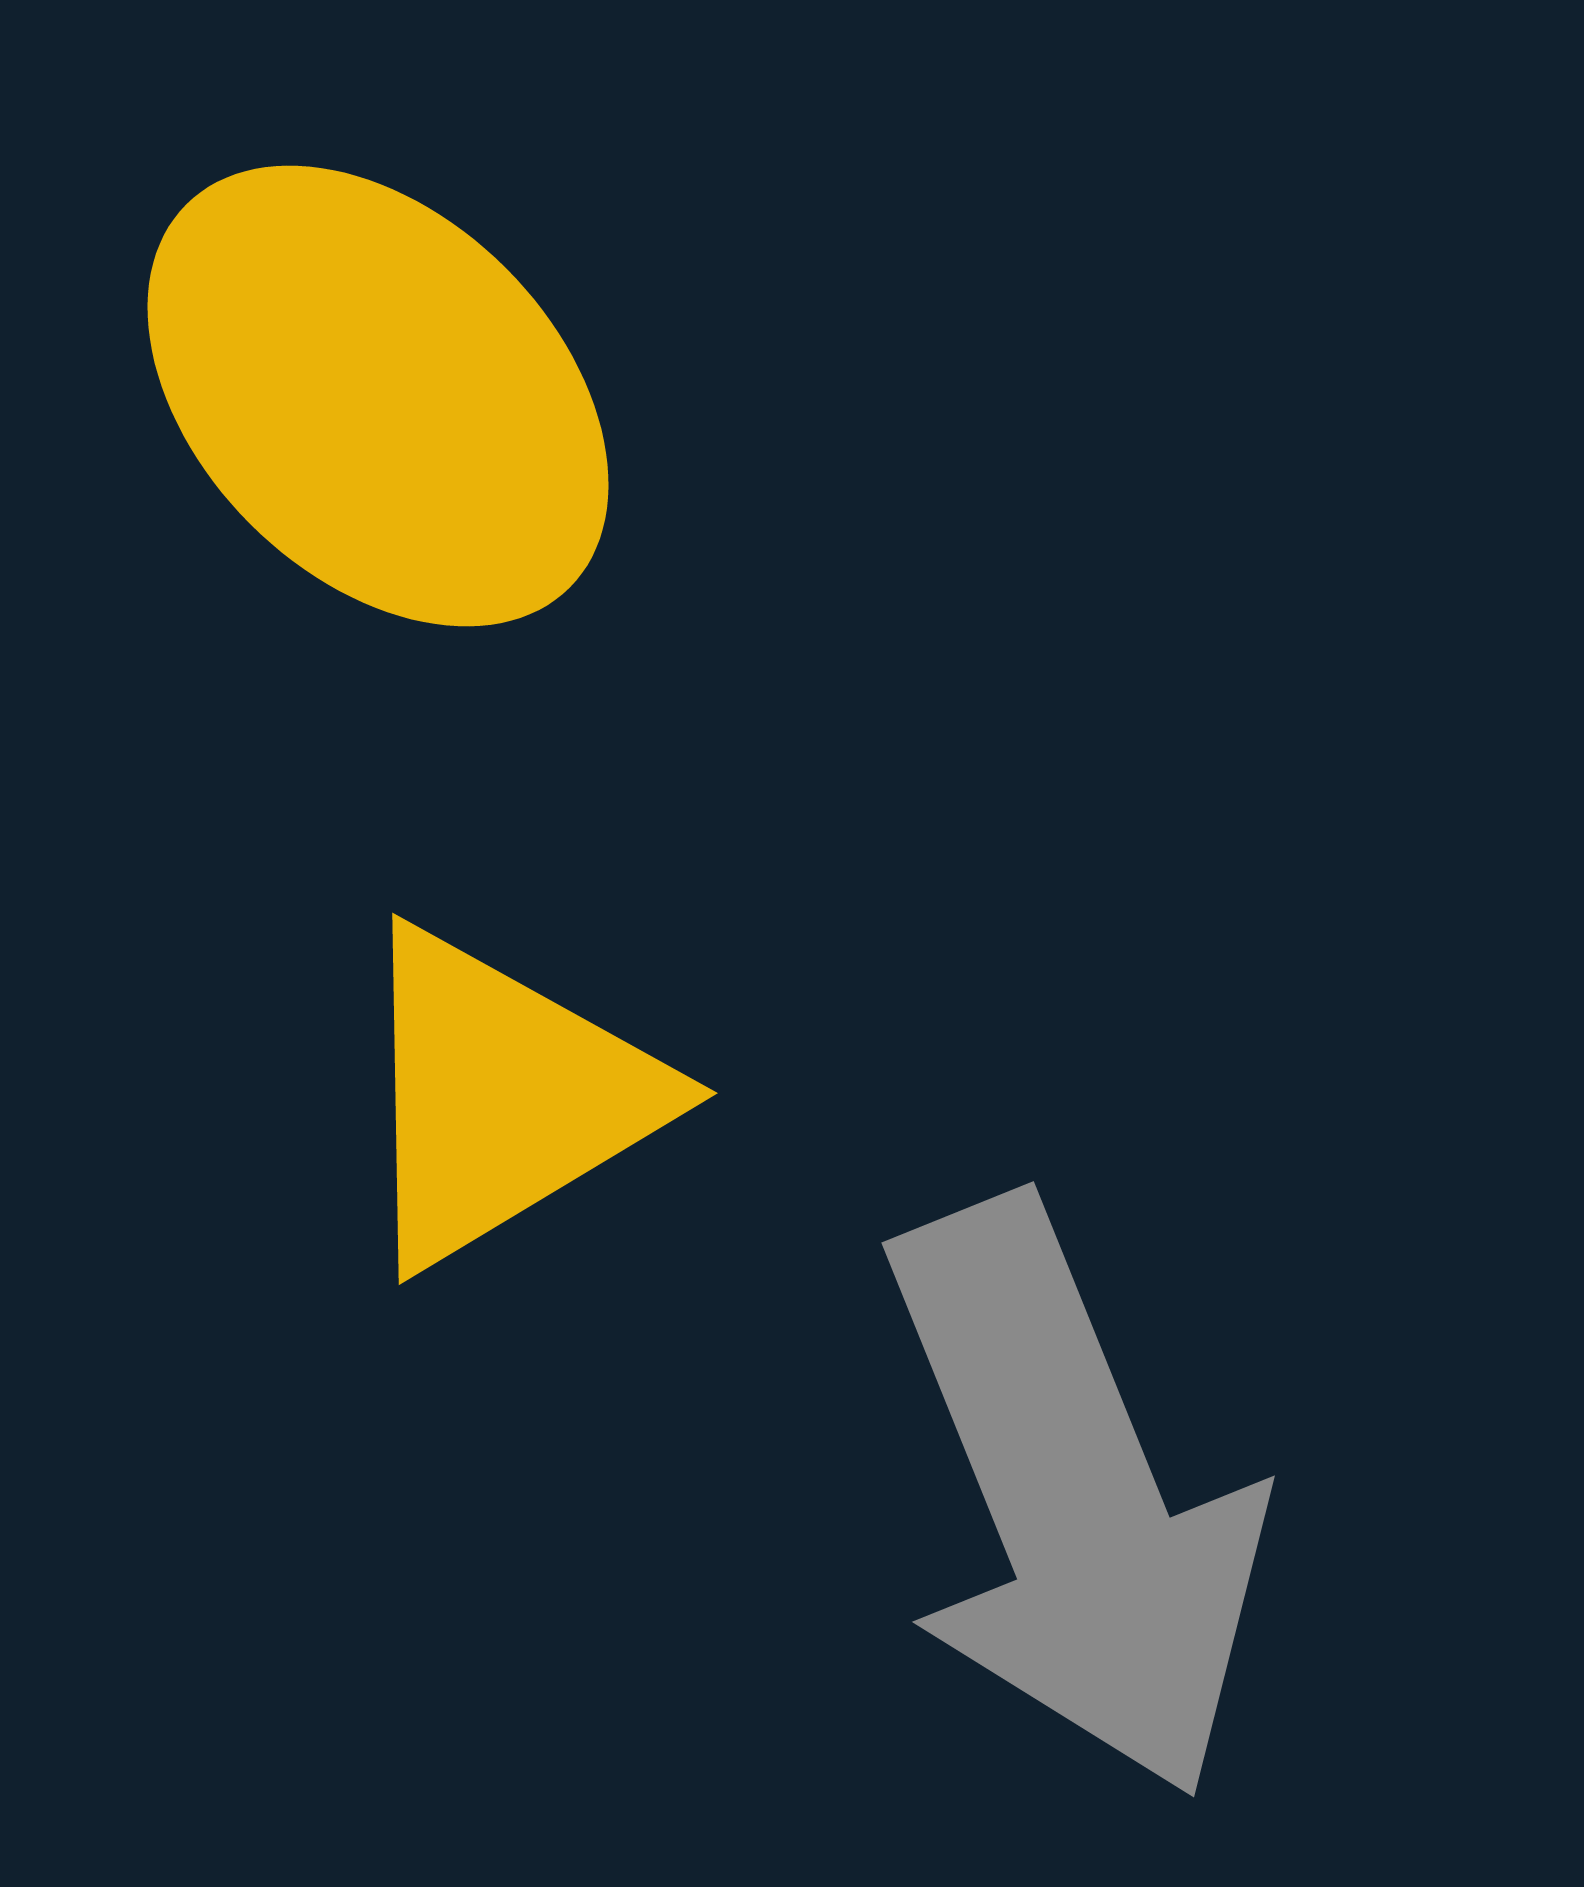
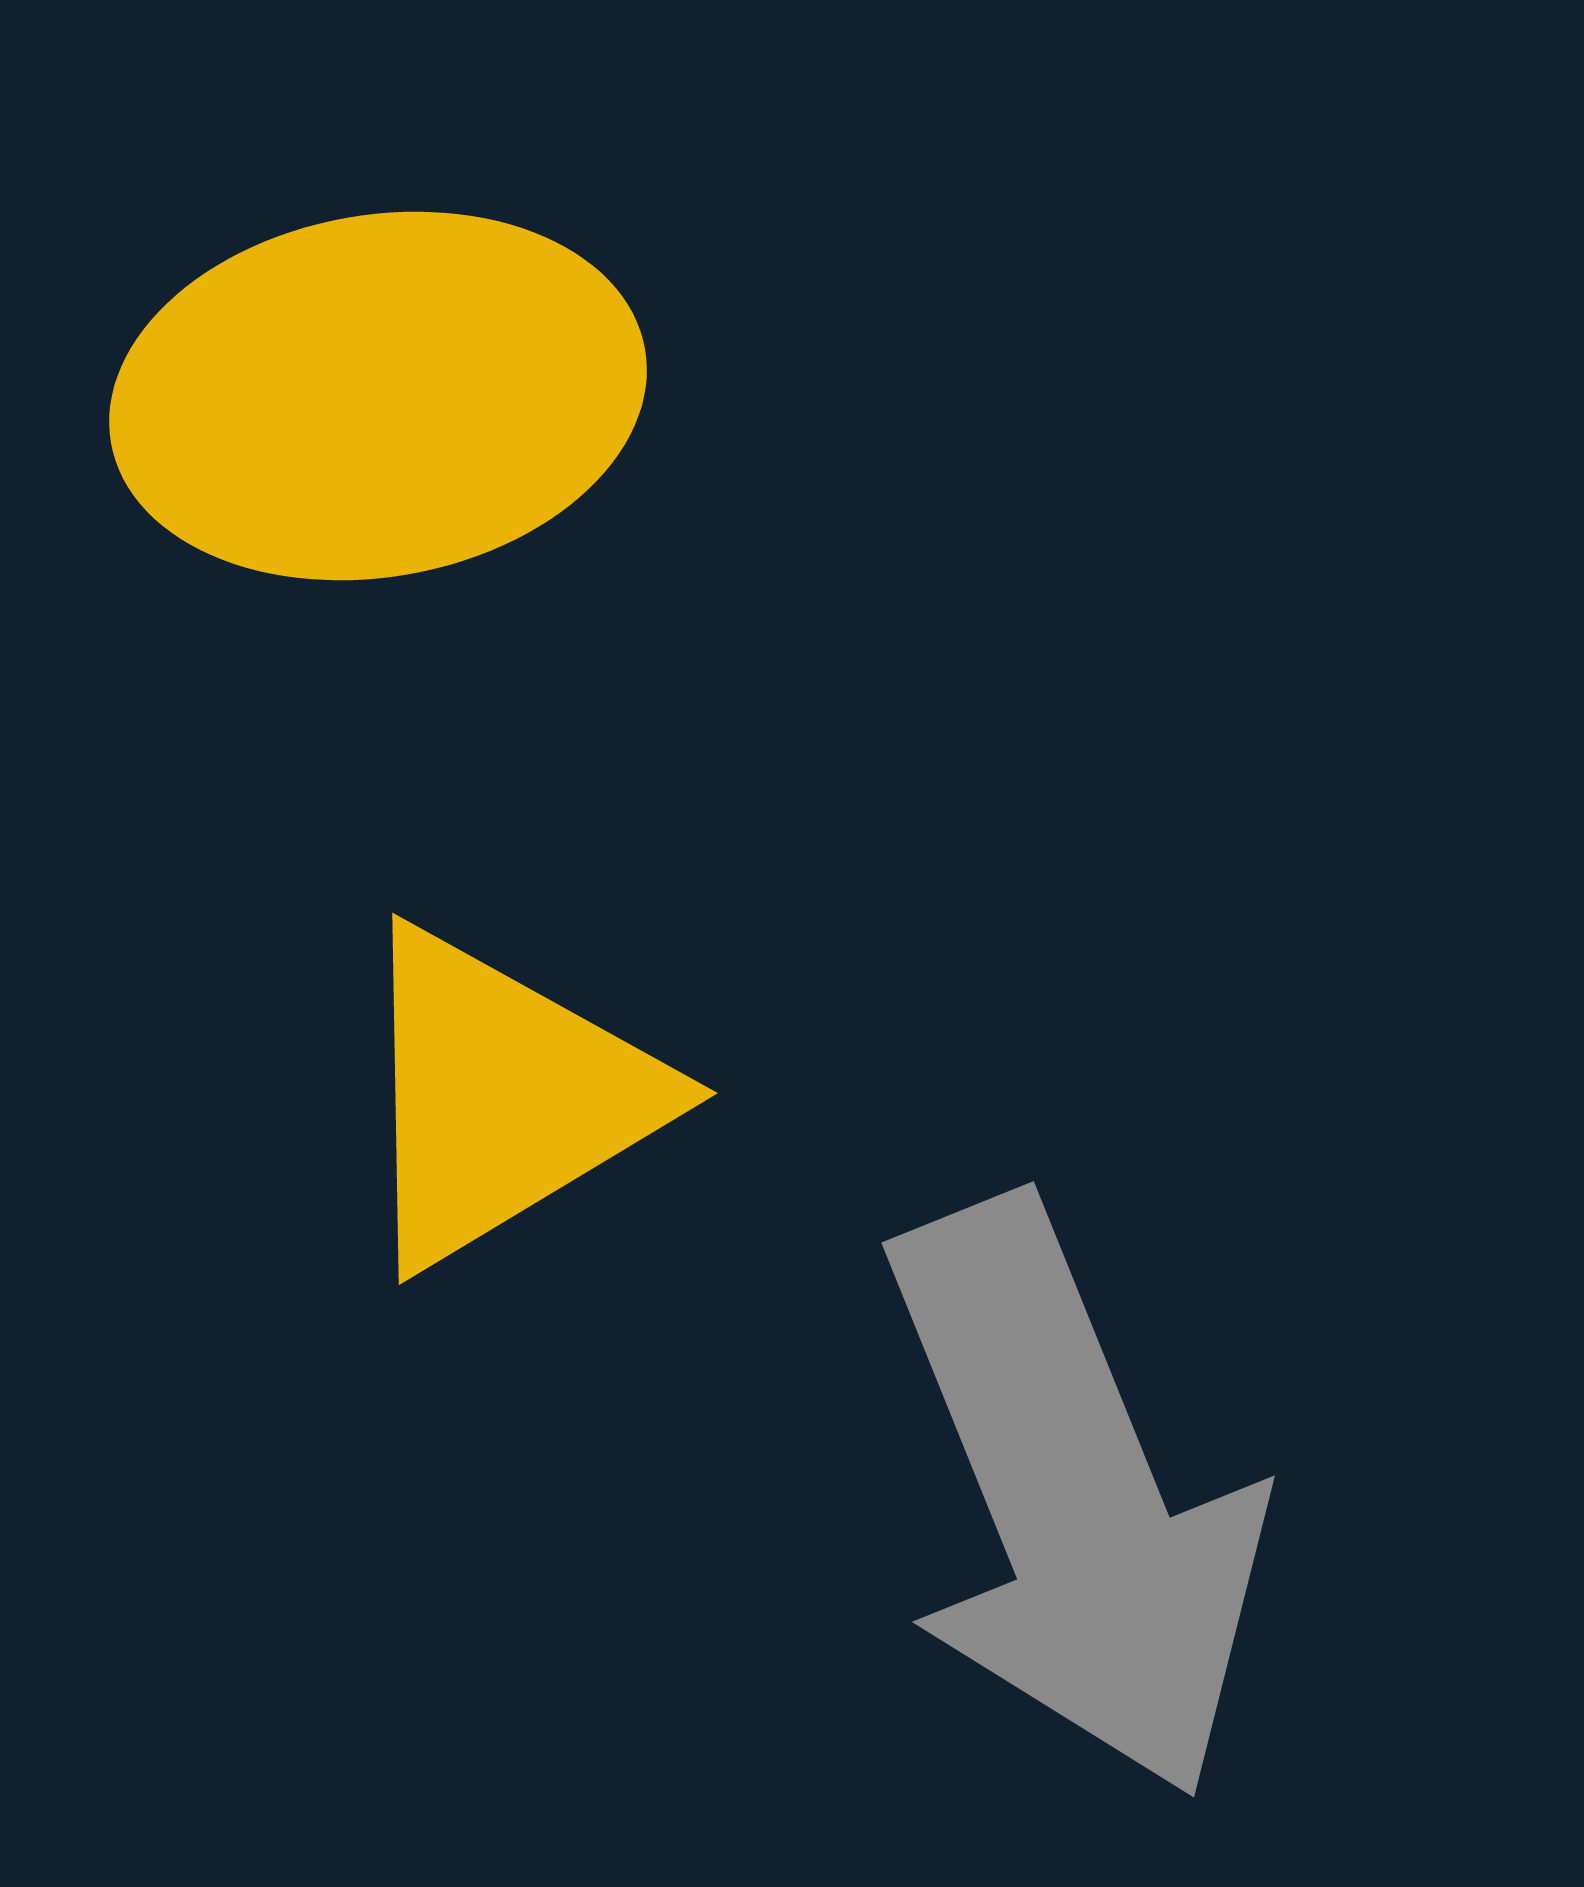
yellow ellipse: rotated 55 degrees counterclockwise
